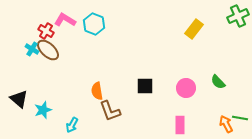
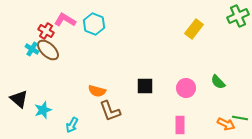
orange semicircle: rotated 66 degrees counterclockwise
orange arrow: rotated 144 degrees clockwise
